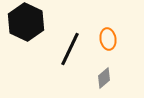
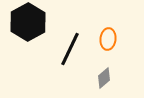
black hexagon: moved 2 px right; rotated 6 degrees clockwise
orange ellipse: rotated 15 degrees clockwise
